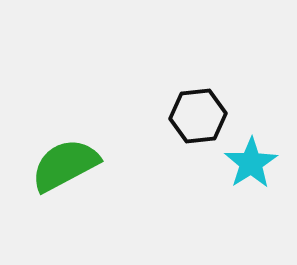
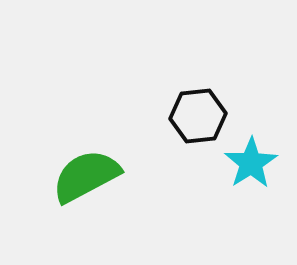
green semicircle: moved 21 px right, 11 px down
